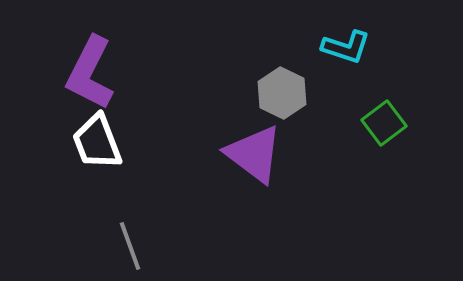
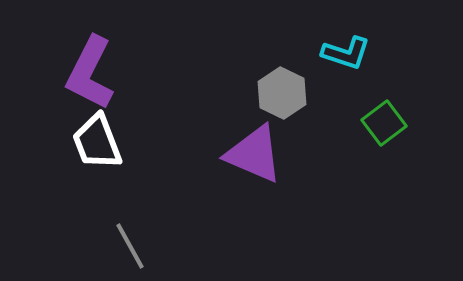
cyan L-shape: moved 6 px down
purple triangle: rotated 14 degrees counterclockwise
gray line: rotated 9 degrees counterclockwise
